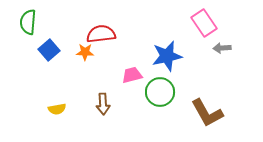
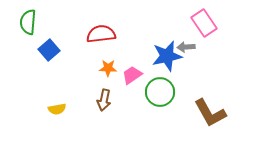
gray arrow: moved 36 px left, 1 px up
orange star: moved 23 px right, 16 px down
pink trapezoid: rotated 20 degrees counterclockwise
brown arrow: moved 1 px right, 4 px up; rotated 15 degrees clockwise
brown L-shape: moved 3 px right
